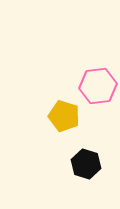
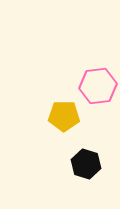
yellow pentagon: rotated 16 degrees counterclockwise
